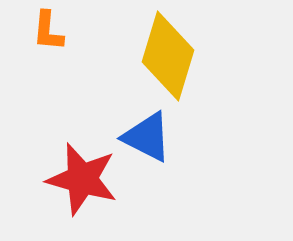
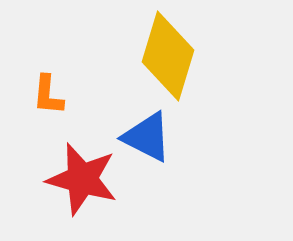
orange L-shape: moved 64 px down
